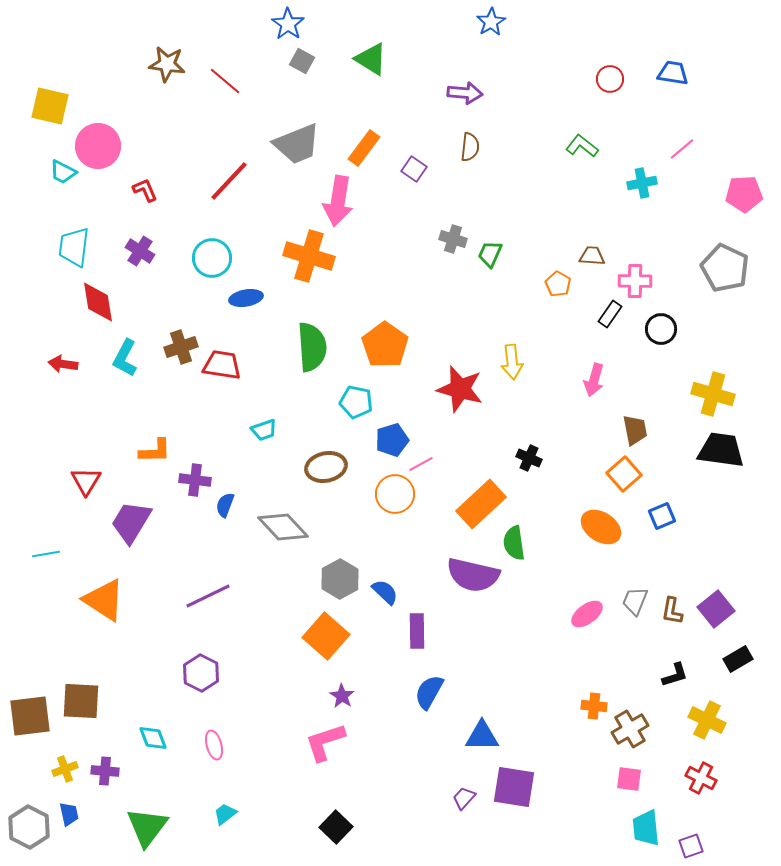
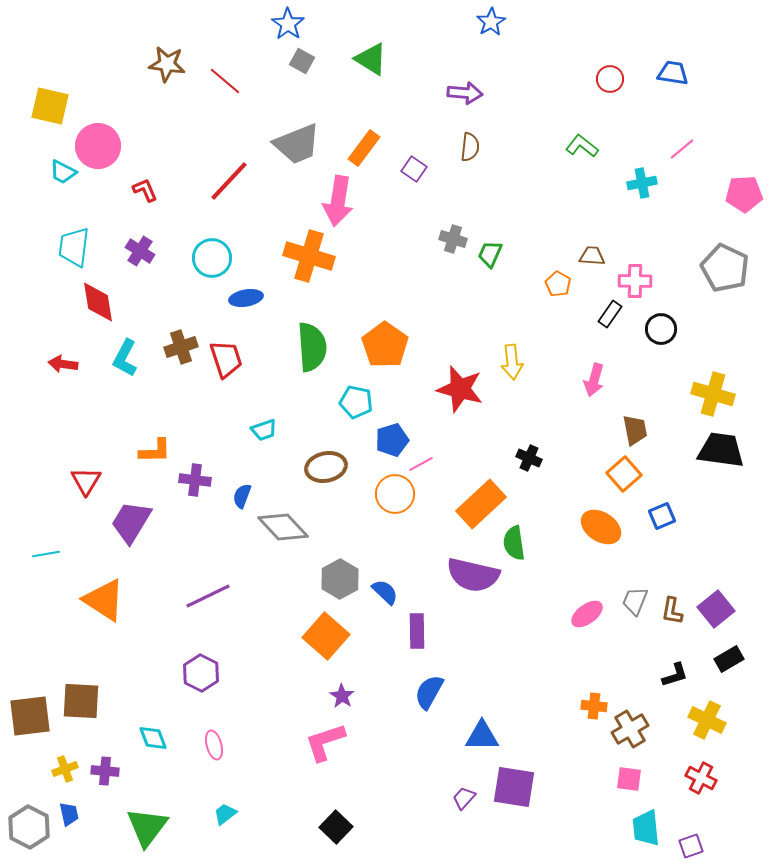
red trapezoid at (222, 365): moved 4 px right, 6 px up; rotated 63 degrees clockwise
blue semicircle at (225, 505): moved 17 px right, 9 px up
black rectangle at (738, 659): moved 9 px left
